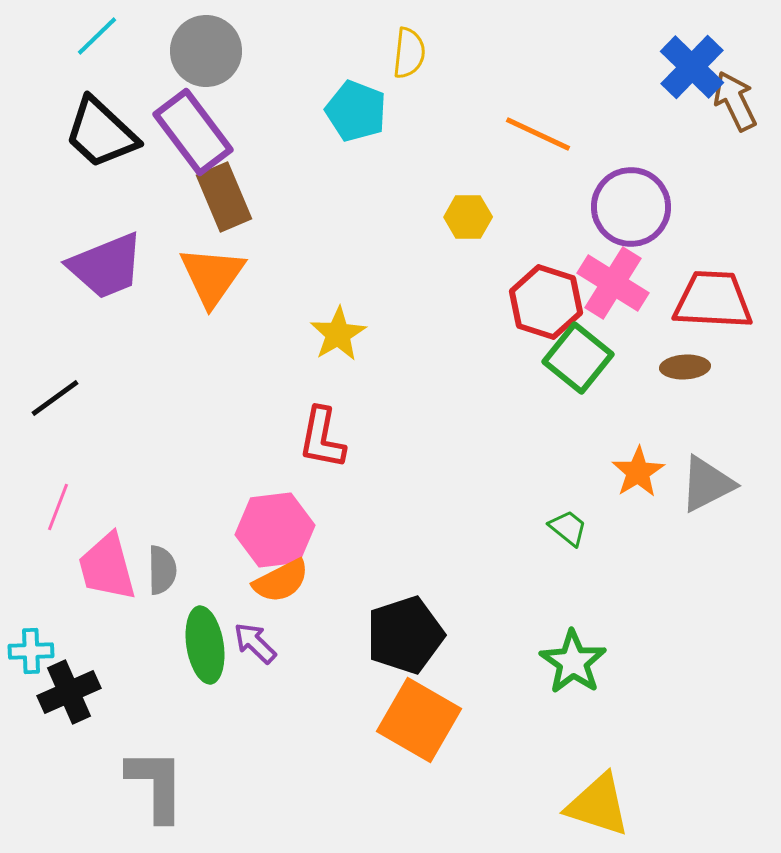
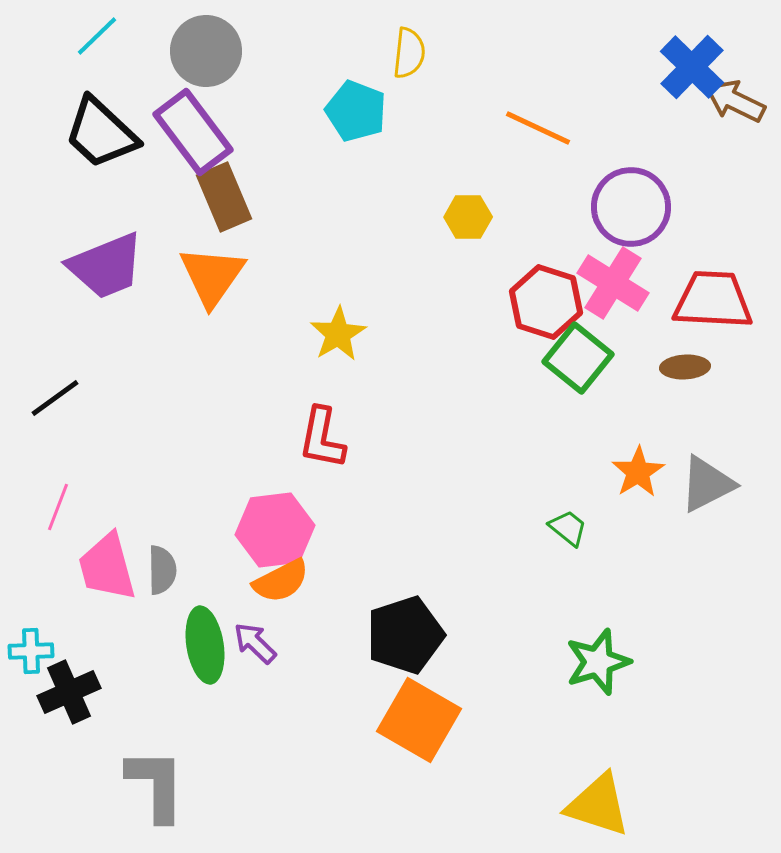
brown arrow: rotated 38 degrees counterclockwise
orange line: moved 6 px up
green star: moved 25 px right; rotated 20 degrees clockwise
